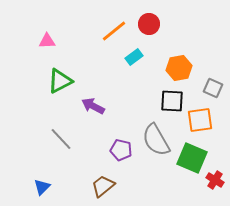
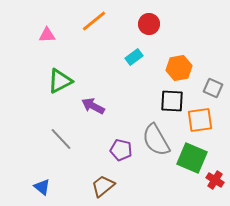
orange line: moved 20 px left, 10 px up
pink triangle: moved 6 px up
blue triangle: rotated 36 degrees counterclockwise
